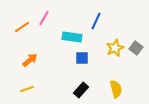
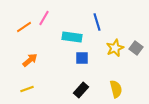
blue line: moved 1 px right, 1 px down; rotated 42 degrees counterclockwise
orange line: moved 2 px right
